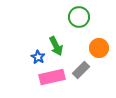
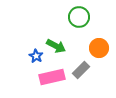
green arrow: rotated 36 degrees counterclockwise
blue star: moved 2 px left, 1 px up
